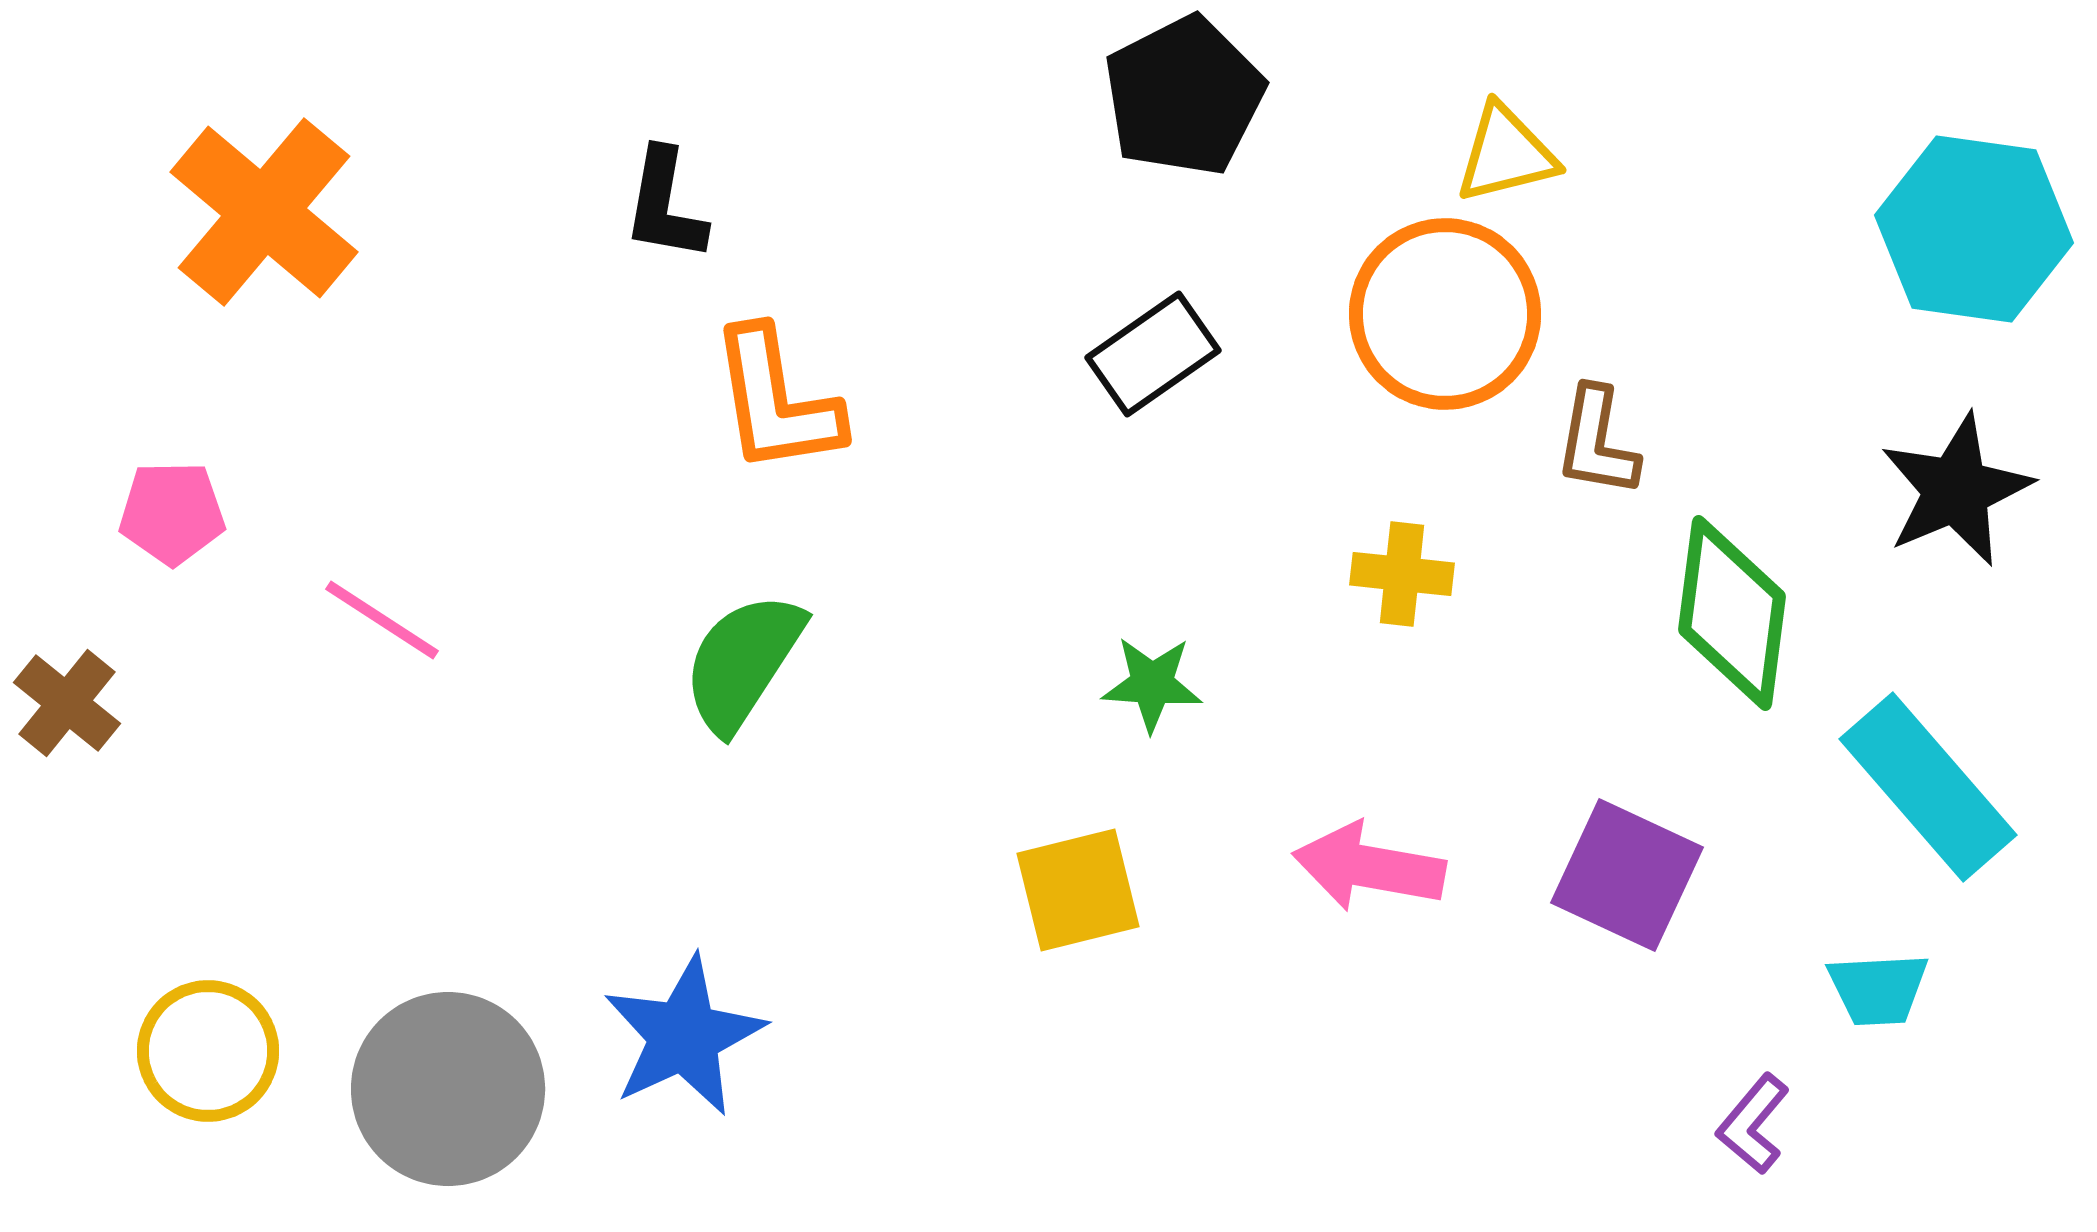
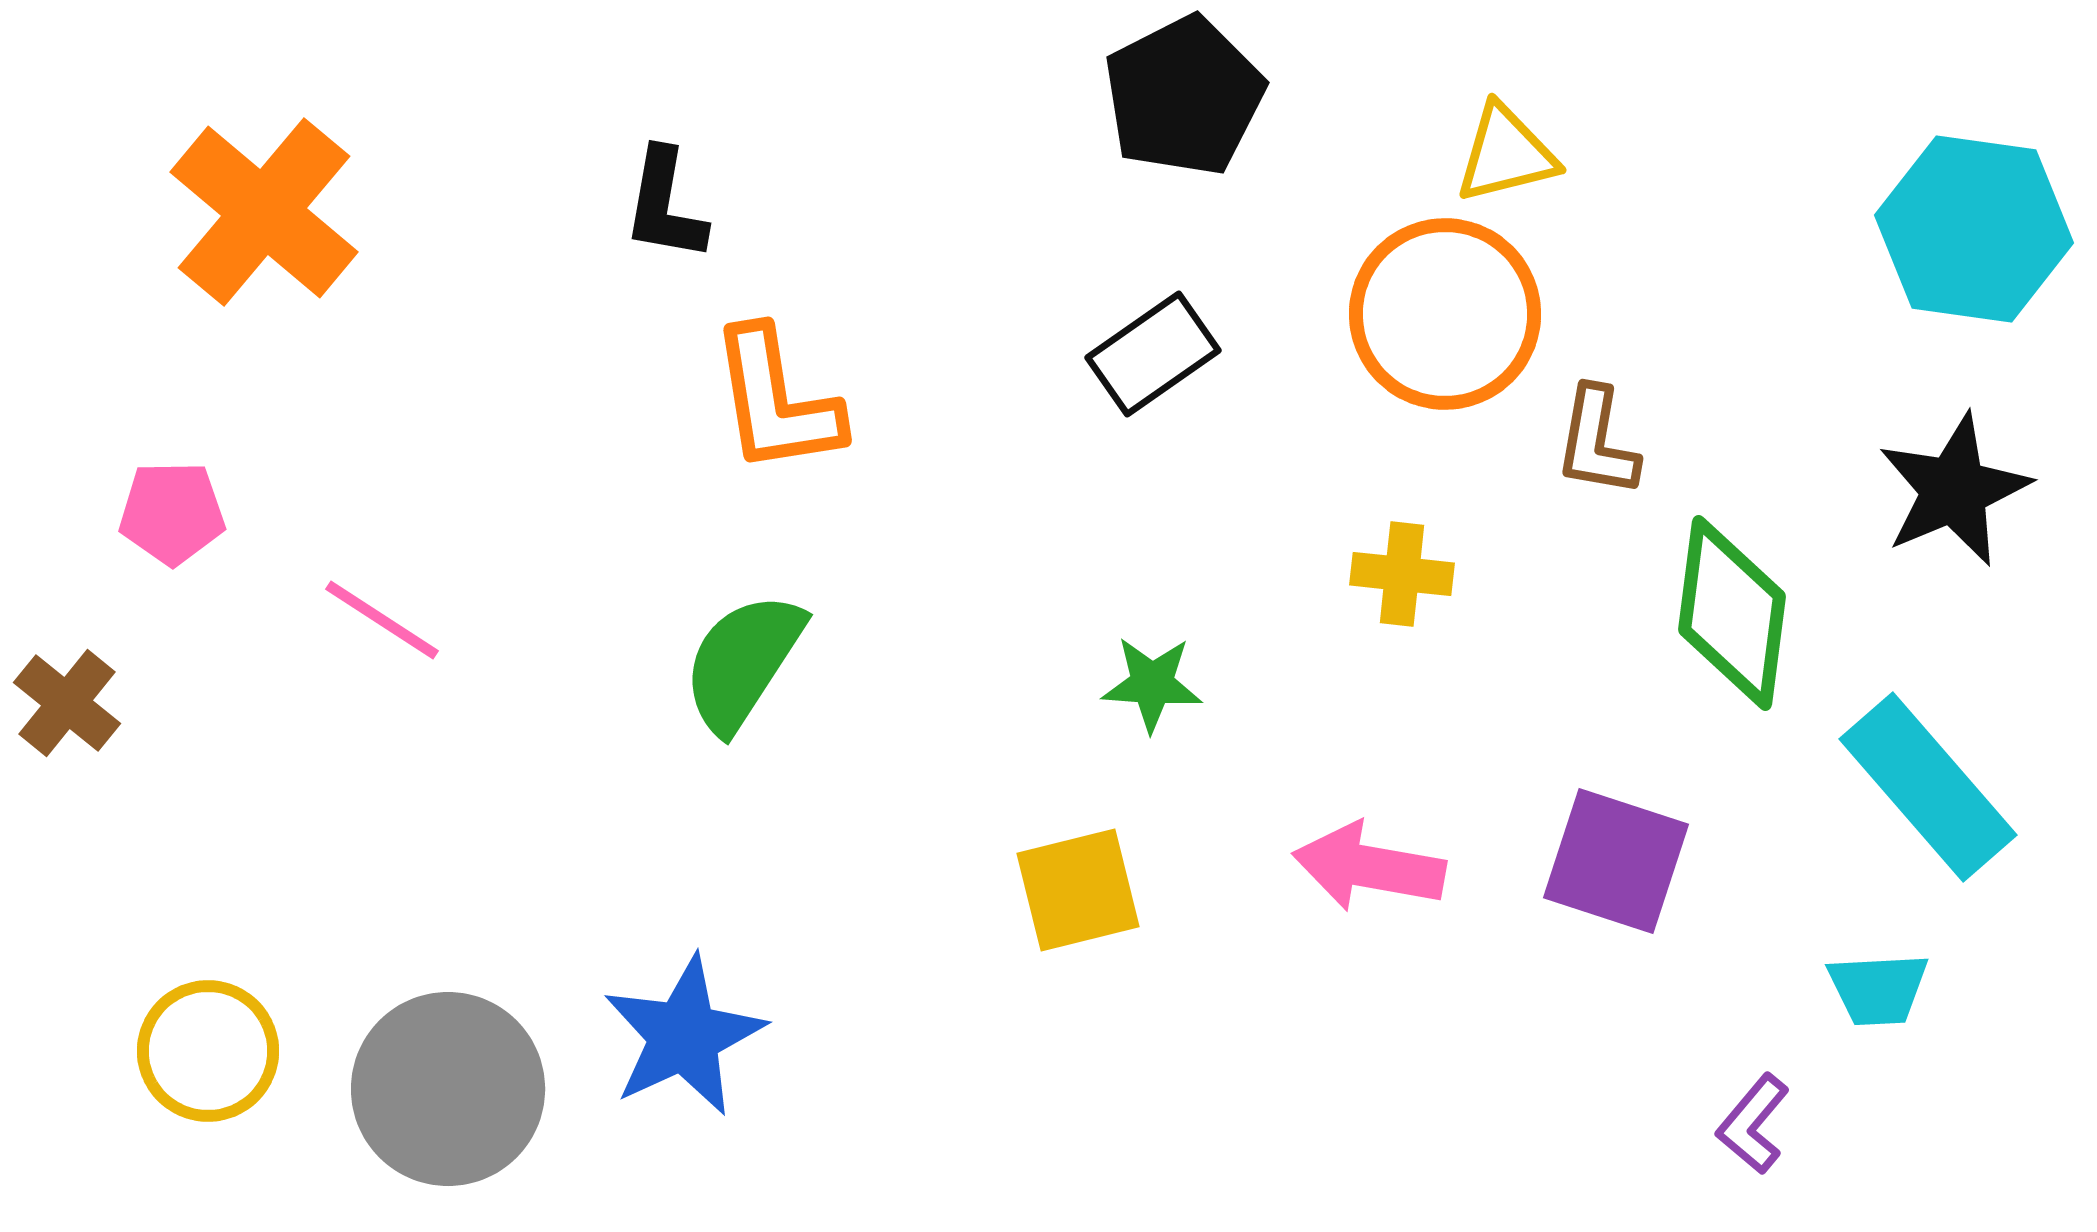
black star: moved 2 px left
purple square: moved 11 px left, 14 px up; rotated 7 degrees counterclockwise
